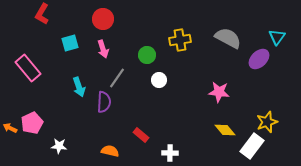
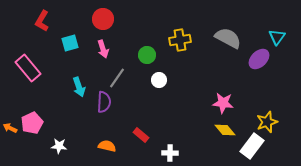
red L-shape: moved 7 px down
pink star: moved 4 px right, 11 px down
orange semicircle: moved 3 px left, 5 px up
